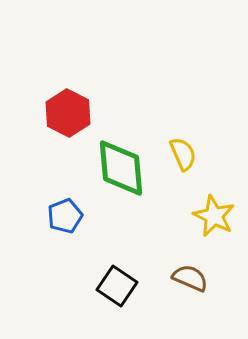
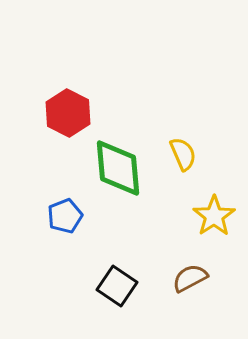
green diamond: moved 3 px left
yellow star: rotated 12 degrees clockwise
brown semicircle: rotated 51 degrees counterclockwise
